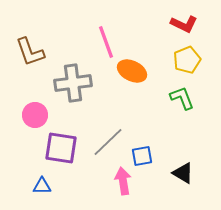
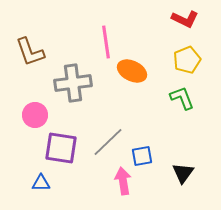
red L-shape: moved 1 px right, 5 px up
pink line: rotated 12 degrees clockwise
black triangle: rotated 35 degrees clockwise
blue triangle: moved 1 px left, 3 px up
